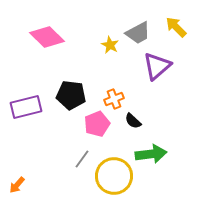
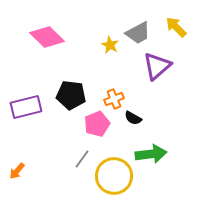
black semicircle: moved 3 px up; rotated 12 degrees counterclockwise
orange arrow: moved 14 px up
